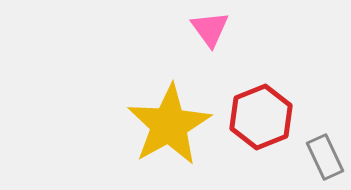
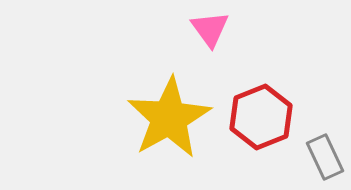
yellow star: moved 7 px up
